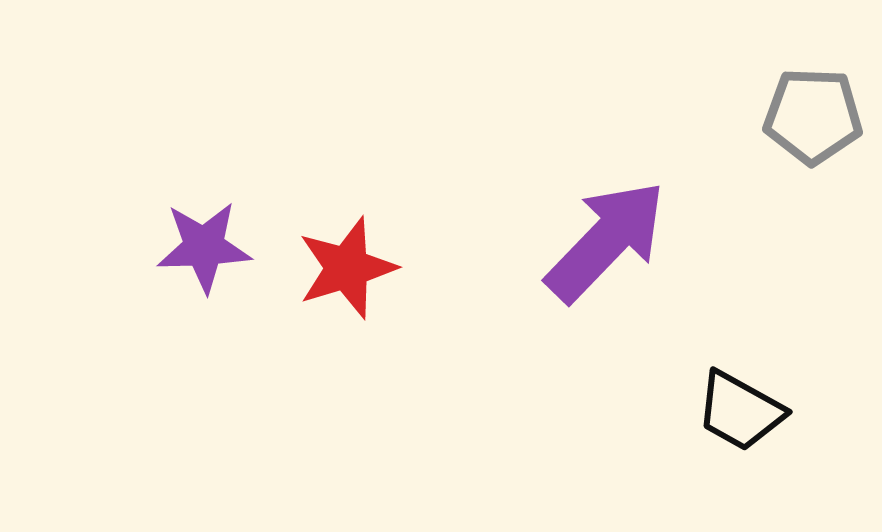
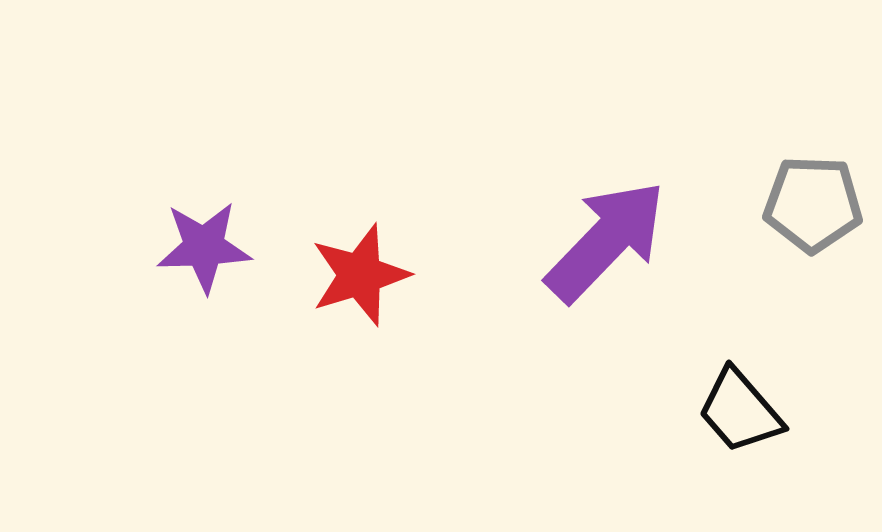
gray pentagon: moved 88 px down
red star: moved 13 px right, 7 px down
black trapezoid: rotated 20 degrees clockwise
